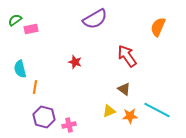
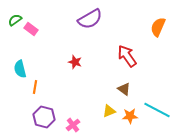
purple semicircle: moved 5 px left
pink rectangle: rotated 48 degrees clockwise
pink cross: moved 4 px right; rotated 24 degrees counterclockwise
